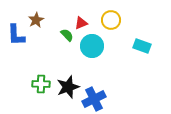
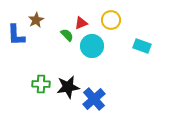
black star: rotated 10 degrees clockwise
blue cross: rotated 15 degrees counterclockwise
